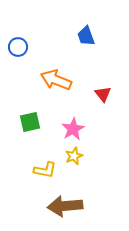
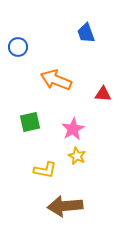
blue trapezoid: moved 3 px up
red triangle: rotated 48 degrees counterclockwise
yellow star: moved 3 px right; rotated 24 degrees counterclockwise
